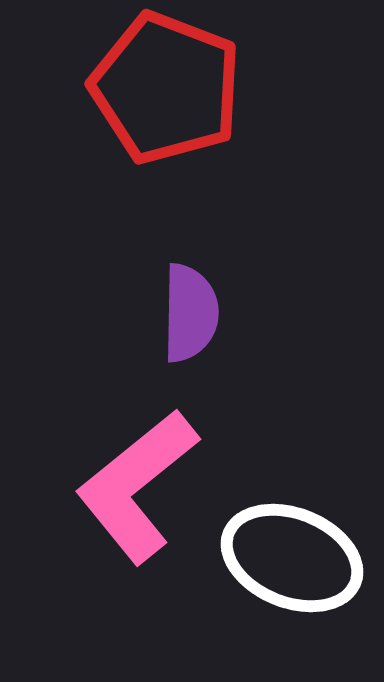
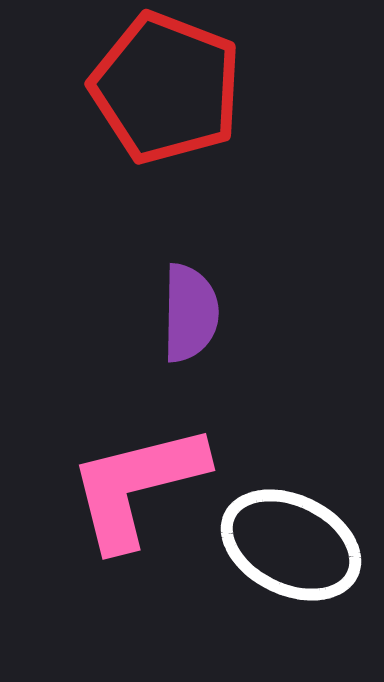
pink L-shape: rotated 25 degrees clockwise
white ellipse: moved 1 px left, 13 px up; rotated 4 degrees clockwise
